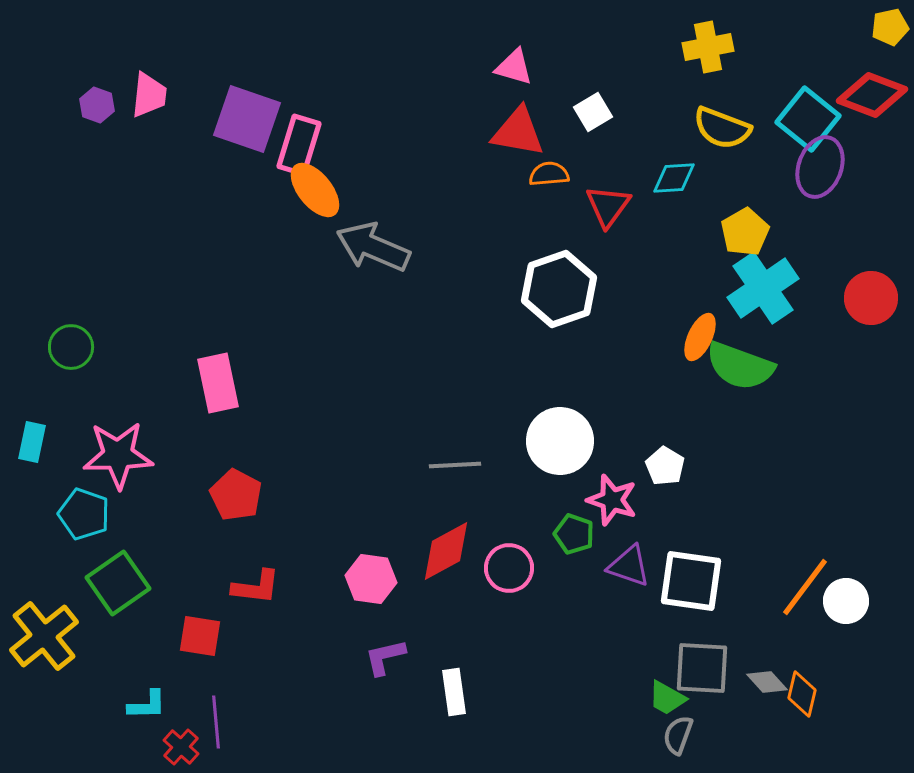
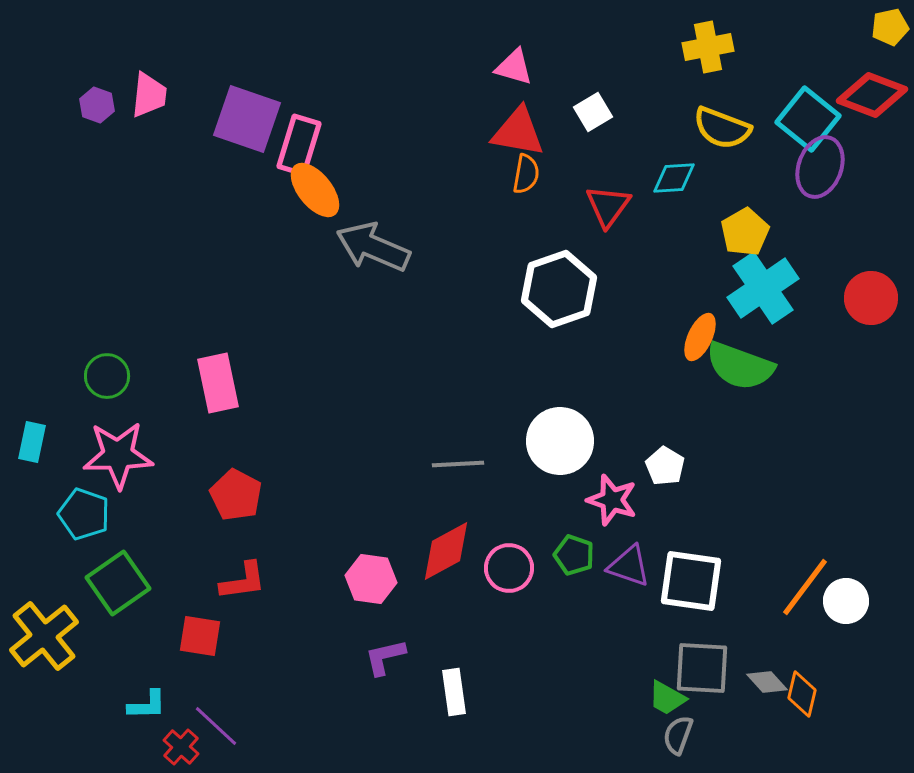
orange semicircle at (549, 174): moved 23 px left; rotated 105 degrees clockwise
green circle at (71, 347): moved 36 px right, 29 px down
gray line at (455, 465): moved 3 px right, 1 px up
green pentagon at (574, 534): moved 21 px down
red L-shape at (256, 587): moved 13 px left, 6 px up; rotated 15 degrees counterclockwise
purple line at (216, 722): moved 4 px down; rotated 42 degrees counterclockwise
